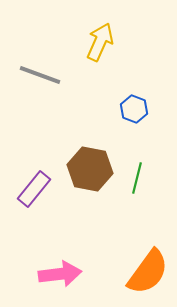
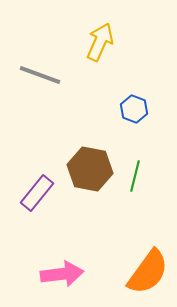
green line: moved 2 px left, 2 px up
purple rectangle: moved 3 px right, 4 px down
pink arrow: moved 2 px right
